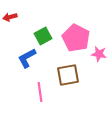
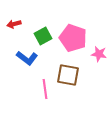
red arrow: moved 4 px right, 7 px down
pink pentagon: moved 3 px left; rotated 8 degrees counterclockwise
blue L-shape: rotated 115 degrees counterclockwise
brown square: rotated 20 degrees clockwise
pink line: moved 5 px right, 3 px up
